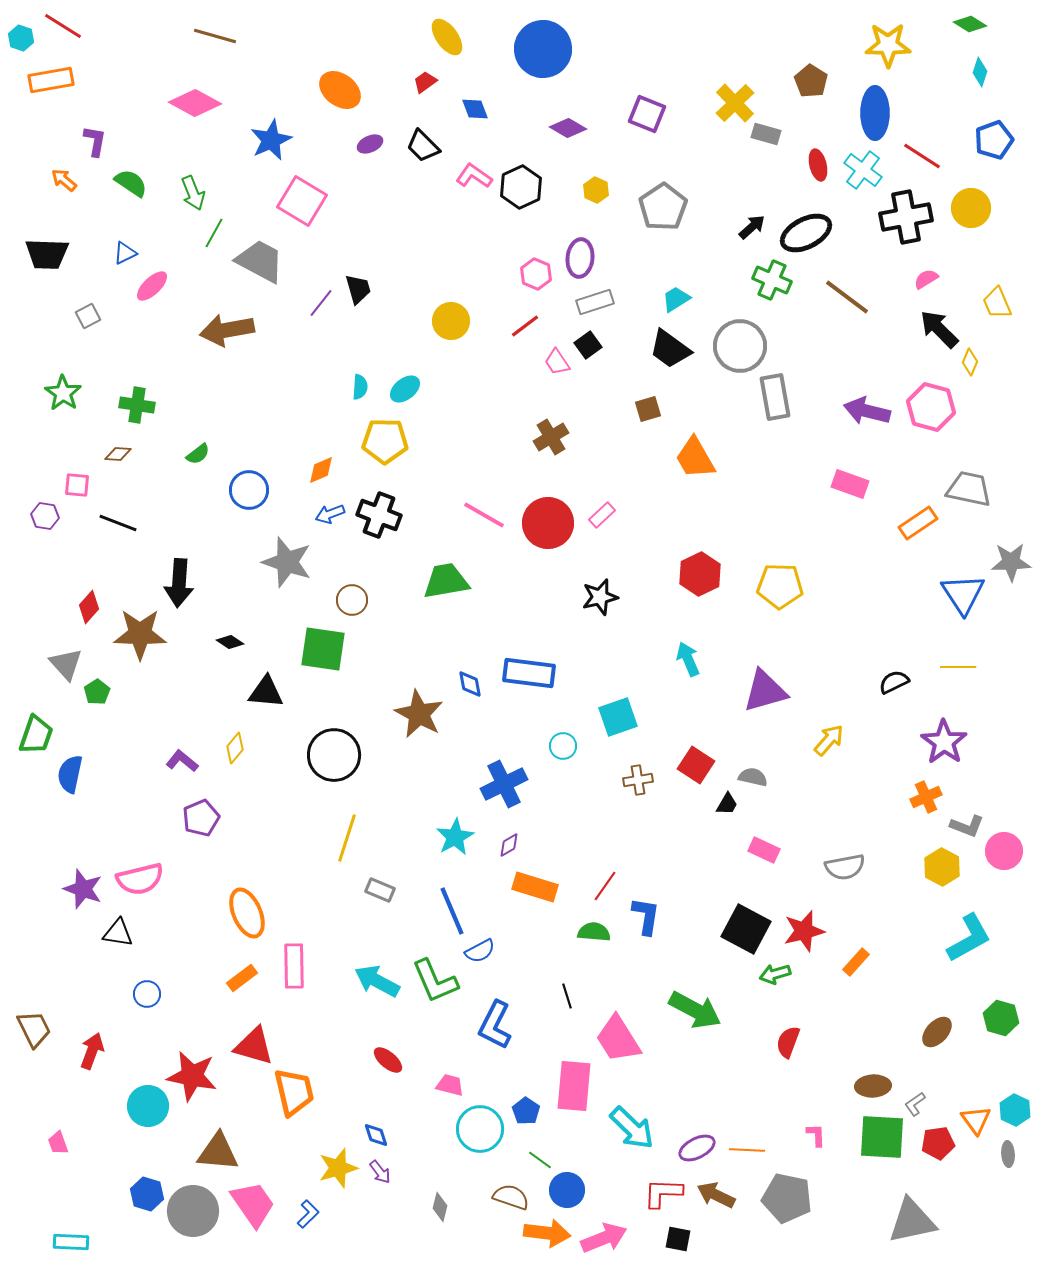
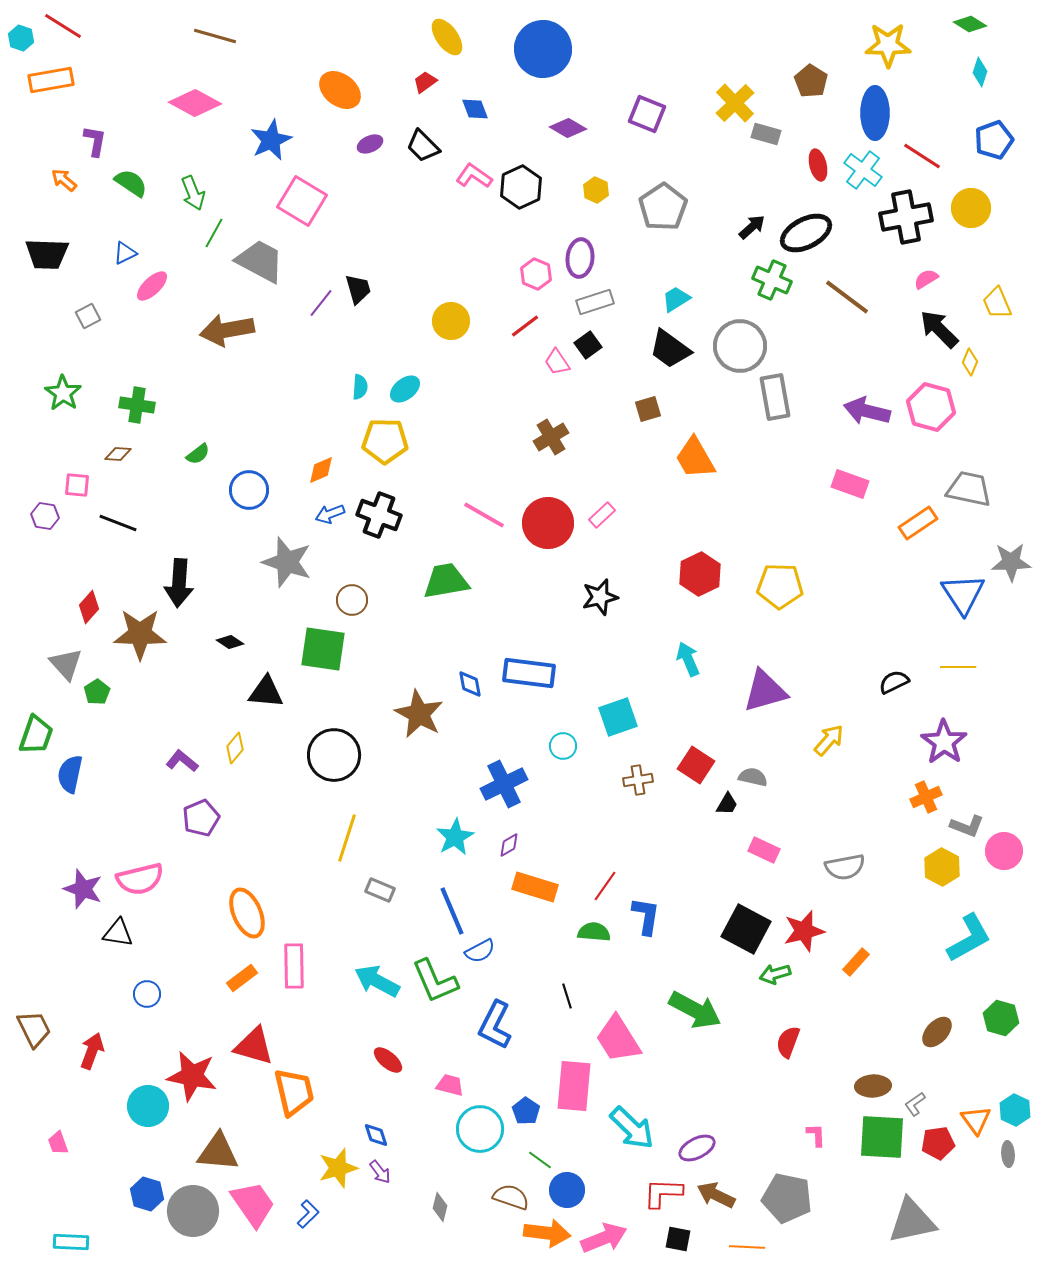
orange line at (747, 1150): moved 97 px down
